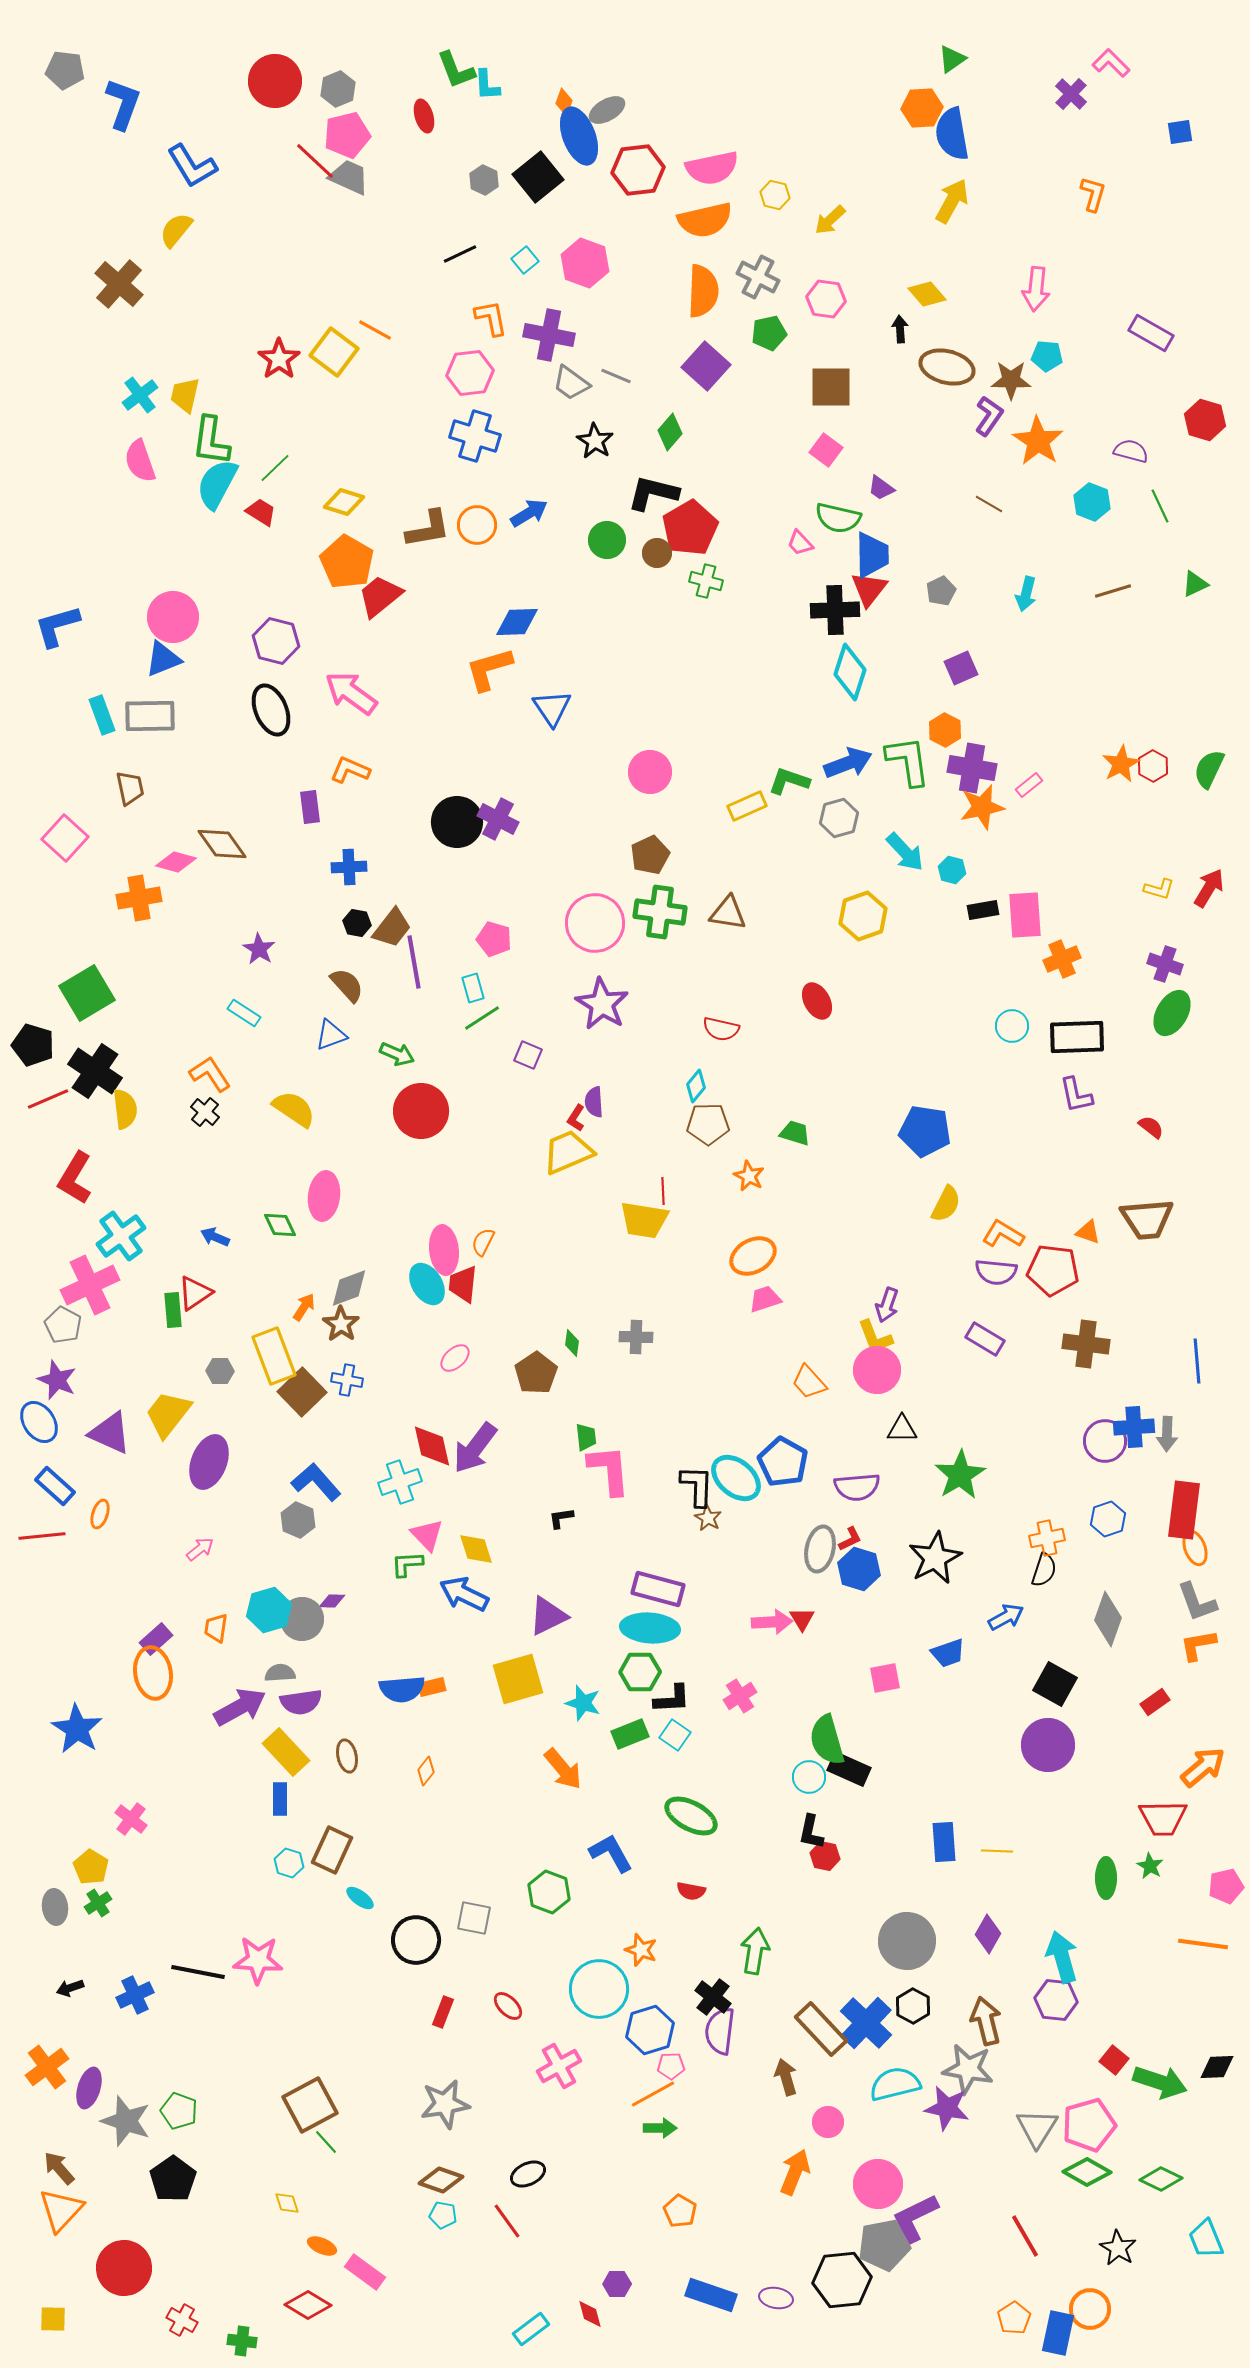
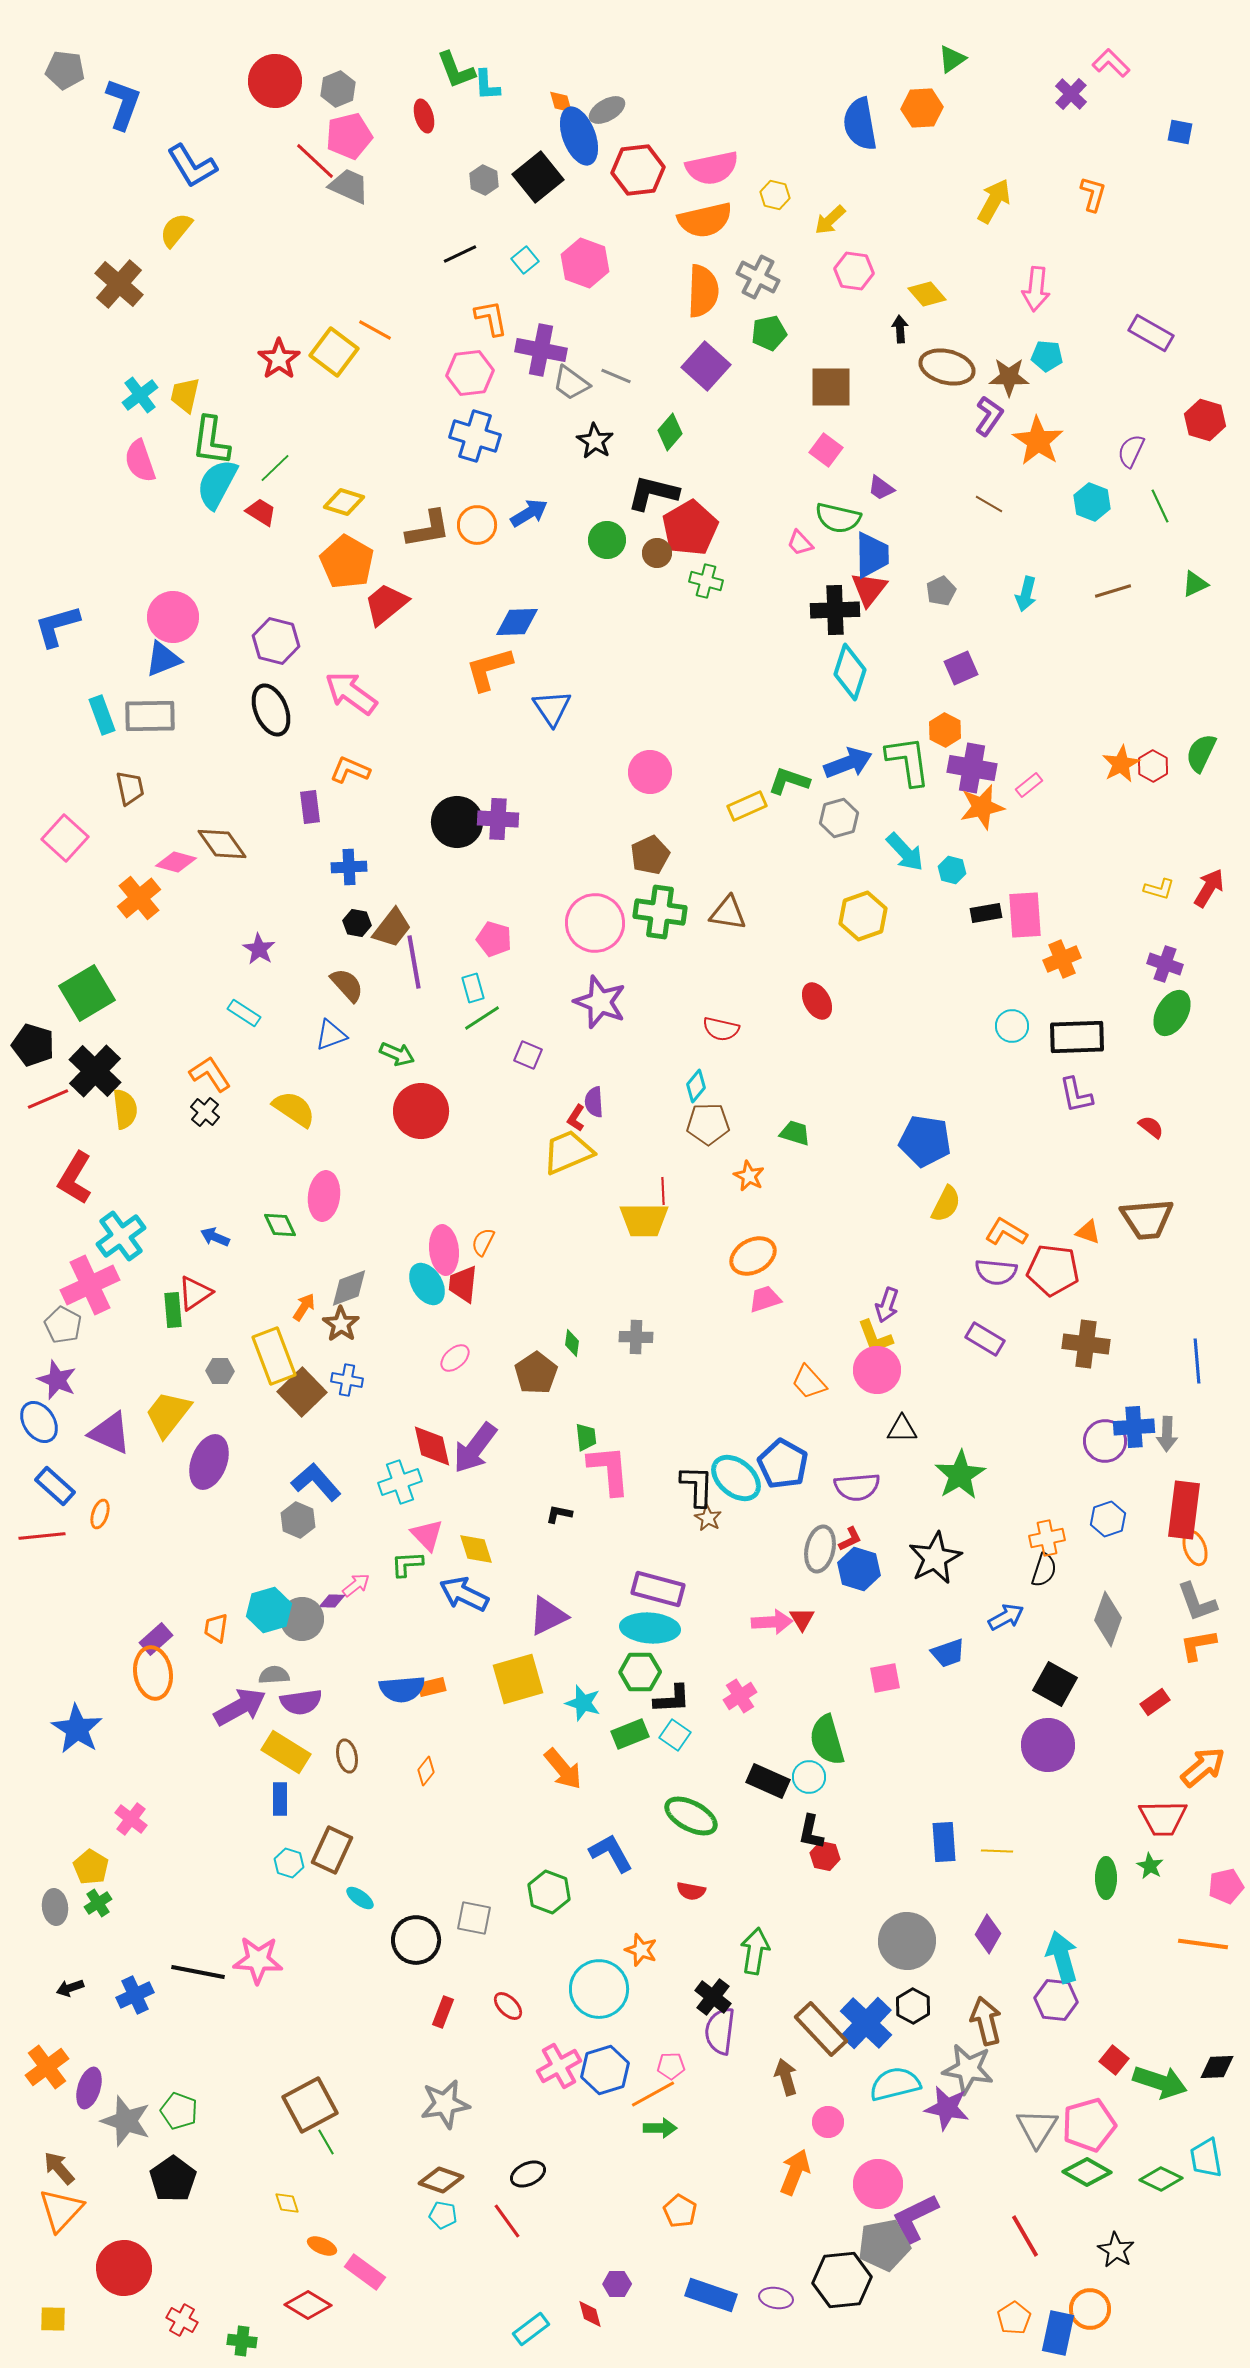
orange diamond at (564, 102): moved 3 px left; rotated 36 degrees counterclockwise
blue square at (1180, 132): rotated 20 degrees clockwise
blue semicircle at (952, 134): moved 92 px left, 10 px up
pink pentagon at (347, 135): moved 2 px right, 1 px down
gray trapezoid at (349, 177): moved 9 px down
yellow arrow at (952, 201): moved 42 px right
pink hexagon at (826, 299): moved 28 px right, 28 px up
purple cross at (549, 335): moved 8 px left, 15 px down
brown star at (1011, 380): moved 2 px left, 3 px up
purple semicircle at (1131, 451): rotated 80 degrees counterclockwise
red trapezoid at (380, 596): moved 6 px right, 8 px down
green semicircle at (1209, 769): moved 8 px left, 16 px up
purple cross at (498, 819): rotated 24 degrees counterclockwise
orange cross at (139, 898): rotated 30 degrees counterclockwise
black rectangle at (983, 910): moved 3 px right, 3 px down
purple star at (602, 1004): moved 2 px left, 2 px up; rotated 10 degrees counterclockwise
black cross at (95, 1071): rotated 10 degrees clockwise
blue pentagon at (925, 1131): moved 10 px down
yellow trapezoid at (644, 1220): rotated 9 degrees counterclockwise
orange L-shape at (1003, 1234): moved 3 px right, 2 px up
blue pentagon at (783, 1462): moved 2 px down
black L-shape at (561, 1518): moved 2 px left, 4 px up; rotated 20 degrees clockwise
pink arrow at (200, 1549): moved 156 px right, 36 px down
gray semicircle at (280, 1673): moved 6 px left, 2 px down
yellow rectangle at (286, 1752): rotated 15 degrees counterclockwise
black rectangle at (849, 1769): moved 81 px left, 12 px down
blue hexagon at (650, 2030): moved 45 px left, 40 px down
green line at (326, 2142): rotated 12 degrees clockwise
cyan trapezoid at (1206, 2239): moved 81 px up; rotated 12 degrees clockwise
black star at (1118, 2248): moved 2 px left, 2 px down
